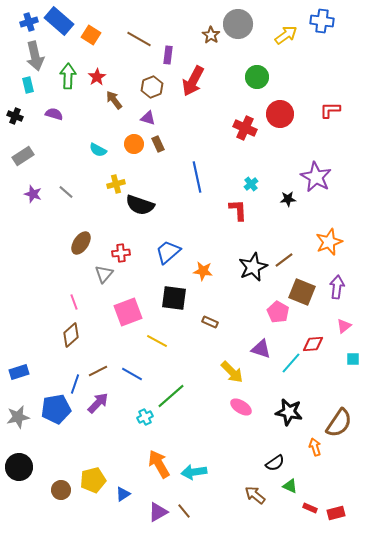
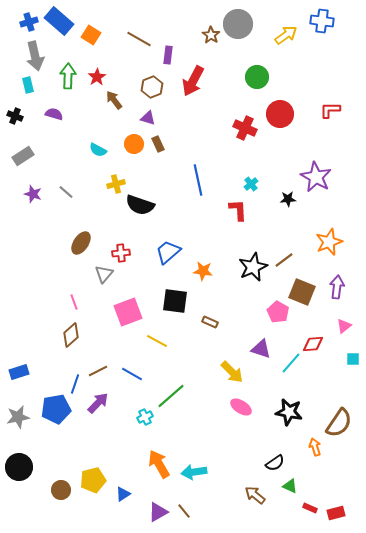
blue line at (197, 177): moved 1 px right, 3 px down
black square at (174, 298): moved 1 px right, 3 px down
